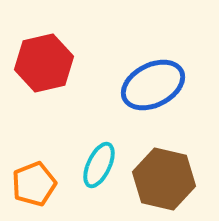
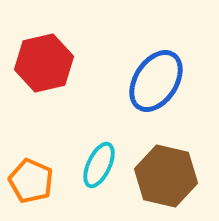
blue ellipse: moved 3 px right, 4 px up; rotated 30 degrees counterclockwise
brown hexagon: moved 2 px right, 3 px up
orange pentagon: moved 3 px left, 3 px up; rotated 27 degrees counterclockwise
